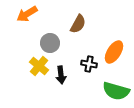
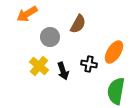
gray circle: moved 6 px up
black arrow: moved 2 px right, 4 px up; rotated 12 degrees counterclockwise
green semicircle: rotated 84 degrees clockwise
